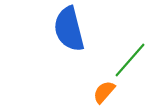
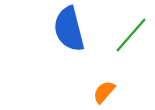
green line: moved 1 px right, 25 px up
